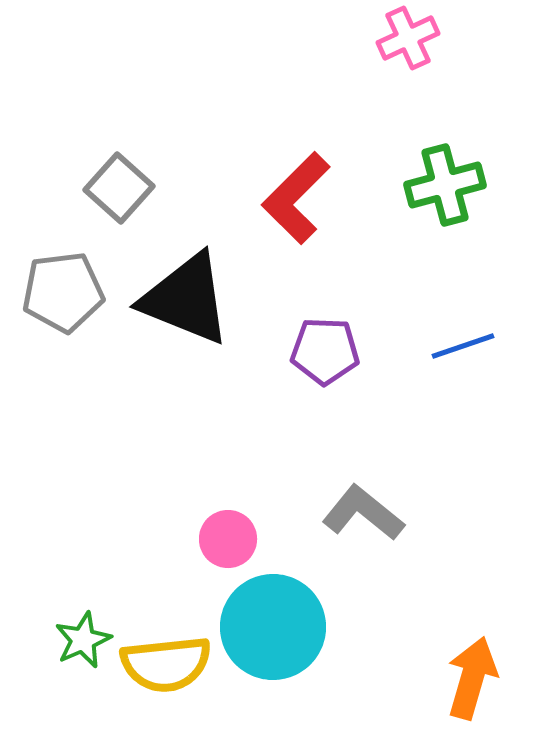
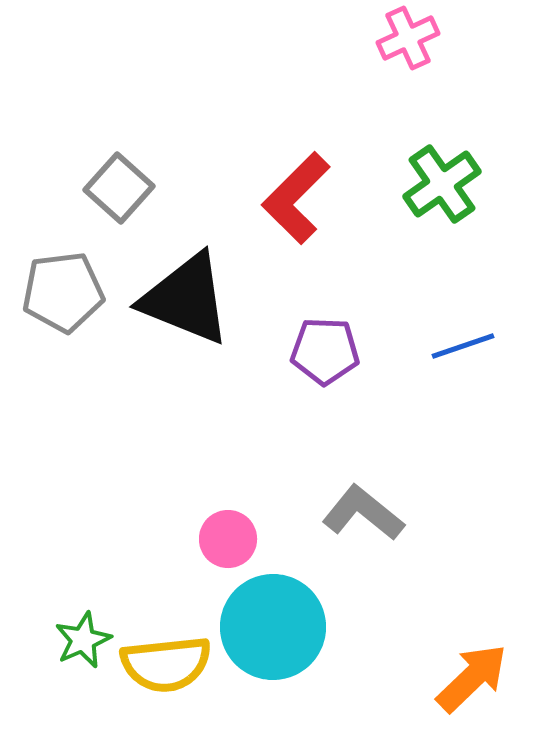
green cross: moved 3 px left, 1 px up; rotated 20 degrees counterclockwise
orange arrow: rotated 30 degrees clockwise
